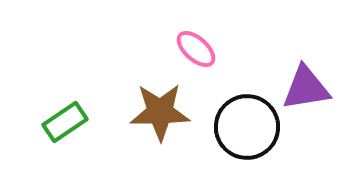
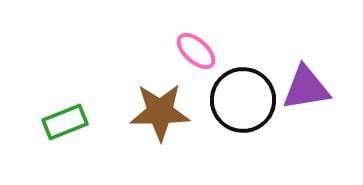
pink ellipse: moved 2 px down
green rectangle: rotated 12 degrees clockwise
black circle: moved 4 px left, 27 px up
